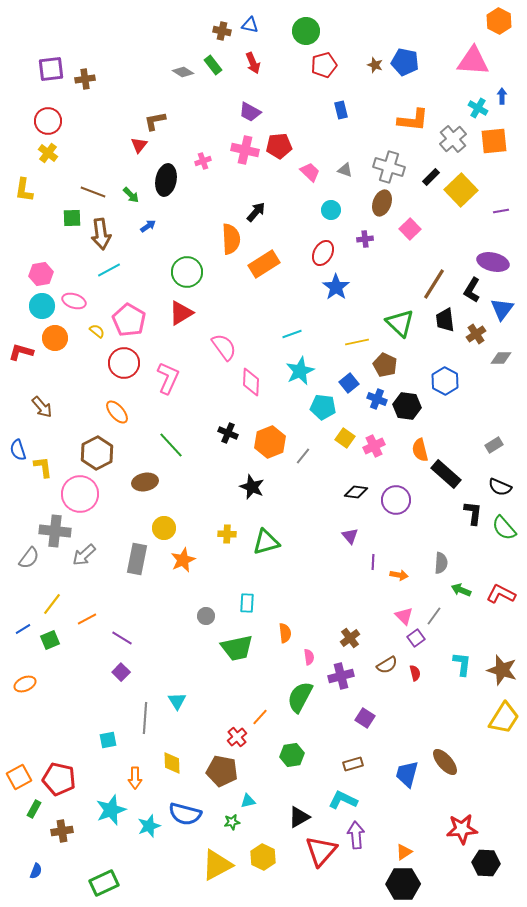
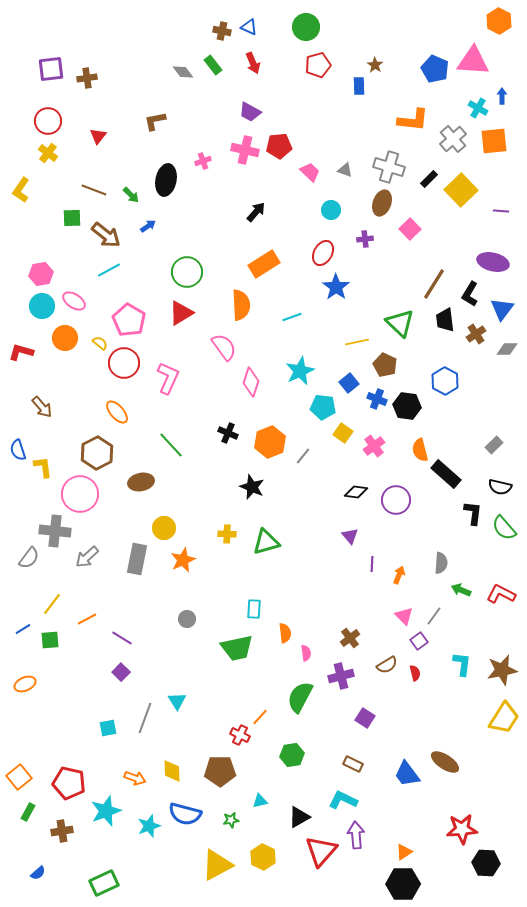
blue triangle at (250, 25): moved 1 px left, 2 px down; rotated 12 degrees clockwise
green circle at (306, 31): moved 4 px up
blue pentagon at (405, 62): moved 30 px right, 7 px down; rotated 12 degrees clockwise
red pentagon at (324, 65): moved 6 px left
brown star at (375, 65): rotated 14 degrees clockwise
gray diamond at (183, 72): rotated 20 degrees clockwise
brown cross at (85, 79): moved 2 px right, 1 px up
blue rectangle at (341, 110): moved 18 px right, 24 px up; rotated 12 degrees clockwise
red triangle at (139, 145): moved 41 px left, 9 px up
black rectangle at (431, 177): moved 2 px left, 2 px down
yellow L-shape at (24, 190): moved 3 px left; rotated 25 degrees clockwise
brown line at (93, 192): moved 1 px right, 2 px up
purple line at (501, 211): rotated 14 degrees clockwise
brown arrow at (101, 234): moved 5 px right, 1 px down; rotated 44 degrees counterclockwise
orange semicircle at (231, 239): moved 10 px right, 66 px down
black L-shape at (472, 290): moved 2 px left, 4 px down
pink ellipse at (74, 301): rotated 15 degrees clockwise
yellow semicircle at (97, 331): moved 3 px right, 12 px down
cyan line at (292, 334): moved 17 px up
orange circle at (55, 338): moved 10 px right
gray diamond at (501, 358): moved 6 px right, 9 px up
pink diamond at (251, 382): rotated 16 degrees clockwise
yellow square at (345, 438): moved 2 px left, 5 px up
gray rectangle at (494, 445): rotated 12 degrees counterclockwise
pink cross at (374, 446): rotated 10 degrees counterclockwise
brown ellipse at (145, 482): moved 4 px left
black semicircle at (500, 487): rotated 10 degrees counterclockwise
gray arrow at (84, 555): moved 3 px right, 2 px down
purple line at (373, 562): moved 1 px left, 2 px down
orange arrow at (399, 575): rotated 78 degrees counterclockwise
cyan rectangle at (247, 603): moved 7 px right, 6 px down
gray circle at (206, 616): moved 19 px left, 3 px down
purple square at (416, 638): moved 3 px right, 3 px down
green square at (50, 640): rotated 18 degrees clockwise
pink semicircle at (309, 657): moved 3 px left, 4 px up
brown star at (502, 670): rotated 28 degrees counterclockwise
gray line at (145, 718): rotated 16 degrees clockwise
red cross at (237, 737): moved 3 px right, 2 px up; rotated 24 degrees counterclockwise
cyan square at (108, 740): moved 12 px up
brown ellipse at (445, 762): rotated 16 degrees counterclockwise
yellow diamond at (172, 763): moved 8 px down
brown rectangle at (353, 764): rotated 42 degrees clockwise
brown pentagon at (222, 771): moved 2 px left; rotated 12 degrees counterclockwise
blue trapezoid at (407, 774): rotated 52 degrees counterclockwise
orange square at (19, 777): rotated 10 degrees counterclockwise
orange arrow at (135, 778): rotated 70 degrees counterclockwise
red pentagon at (59, 779): moved 10 px right, 4 px down
cyan triangle at (248, 801): moved 12 px right
green rectangle at (34, 809): moved 6 px left, 3 px down
cyan star at (111, 810): moved 5 px left, 1 px down
green star at (232, 822): moved 1 px left, 2 px up
blue semicircle at (36, 871): moved 2 px right, 2 px down; rotated 28 degrees clockwise
